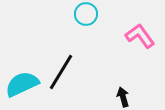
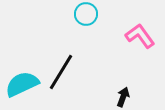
black arrow: rotated 36 degrees clockwise
